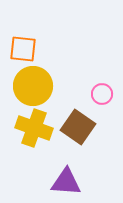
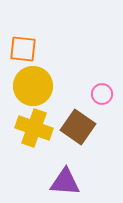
purple triangle: moved 1 px left
